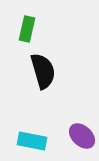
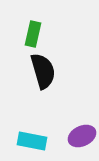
green rectangle: moved 6 px right, 5 px down
purple ellipse: rotated 68 degrees counterclockwise
